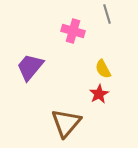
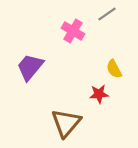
gray line: rotated 72 degrees clockwise
pink cross: rotated 15 degrees clockwise
yellow semicircle: moved 11 px right
red star: rotated 24 degrees clockwise
